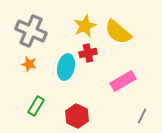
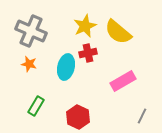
red hexagon: moved 1 px right, 1 px down
